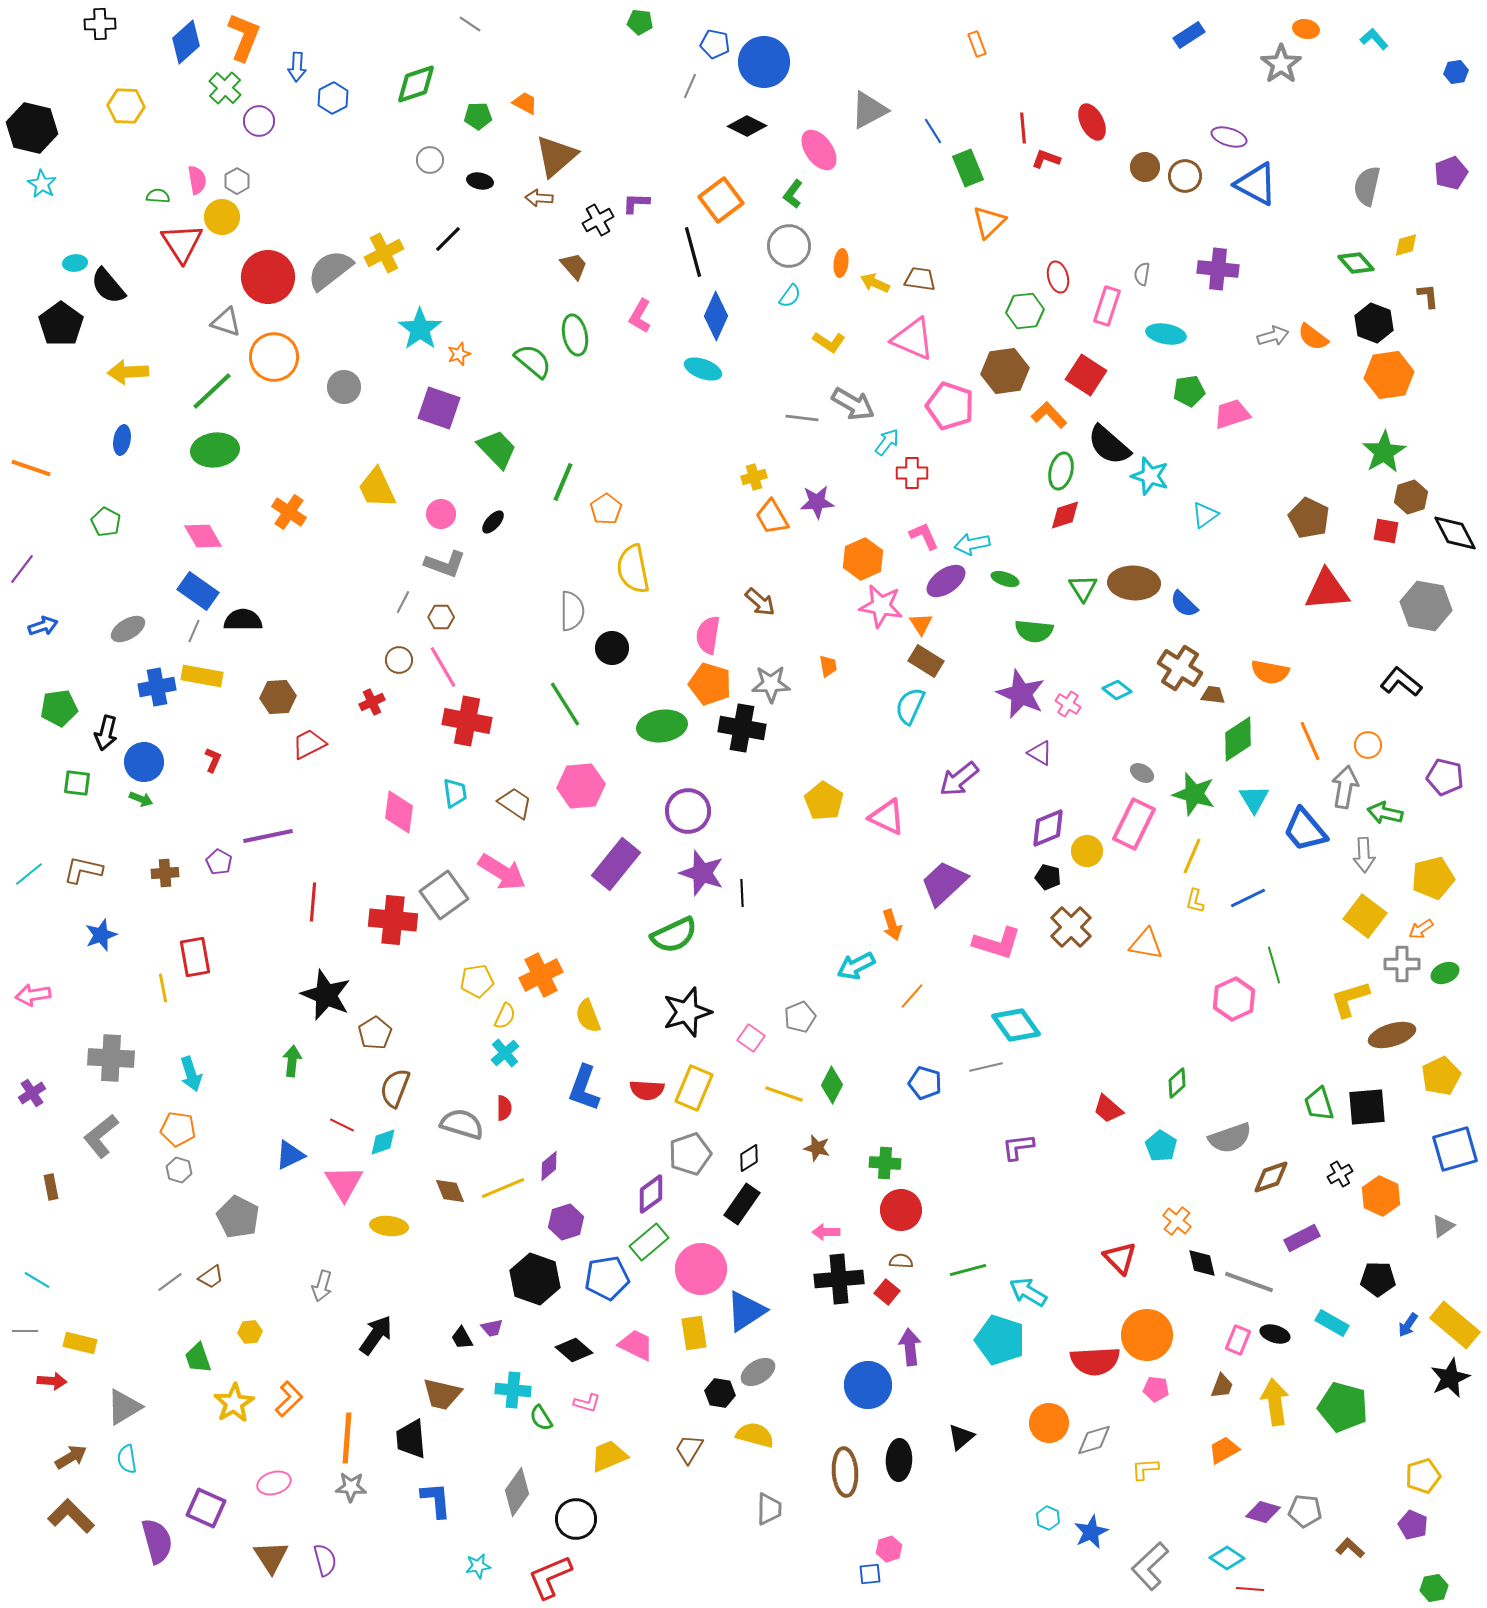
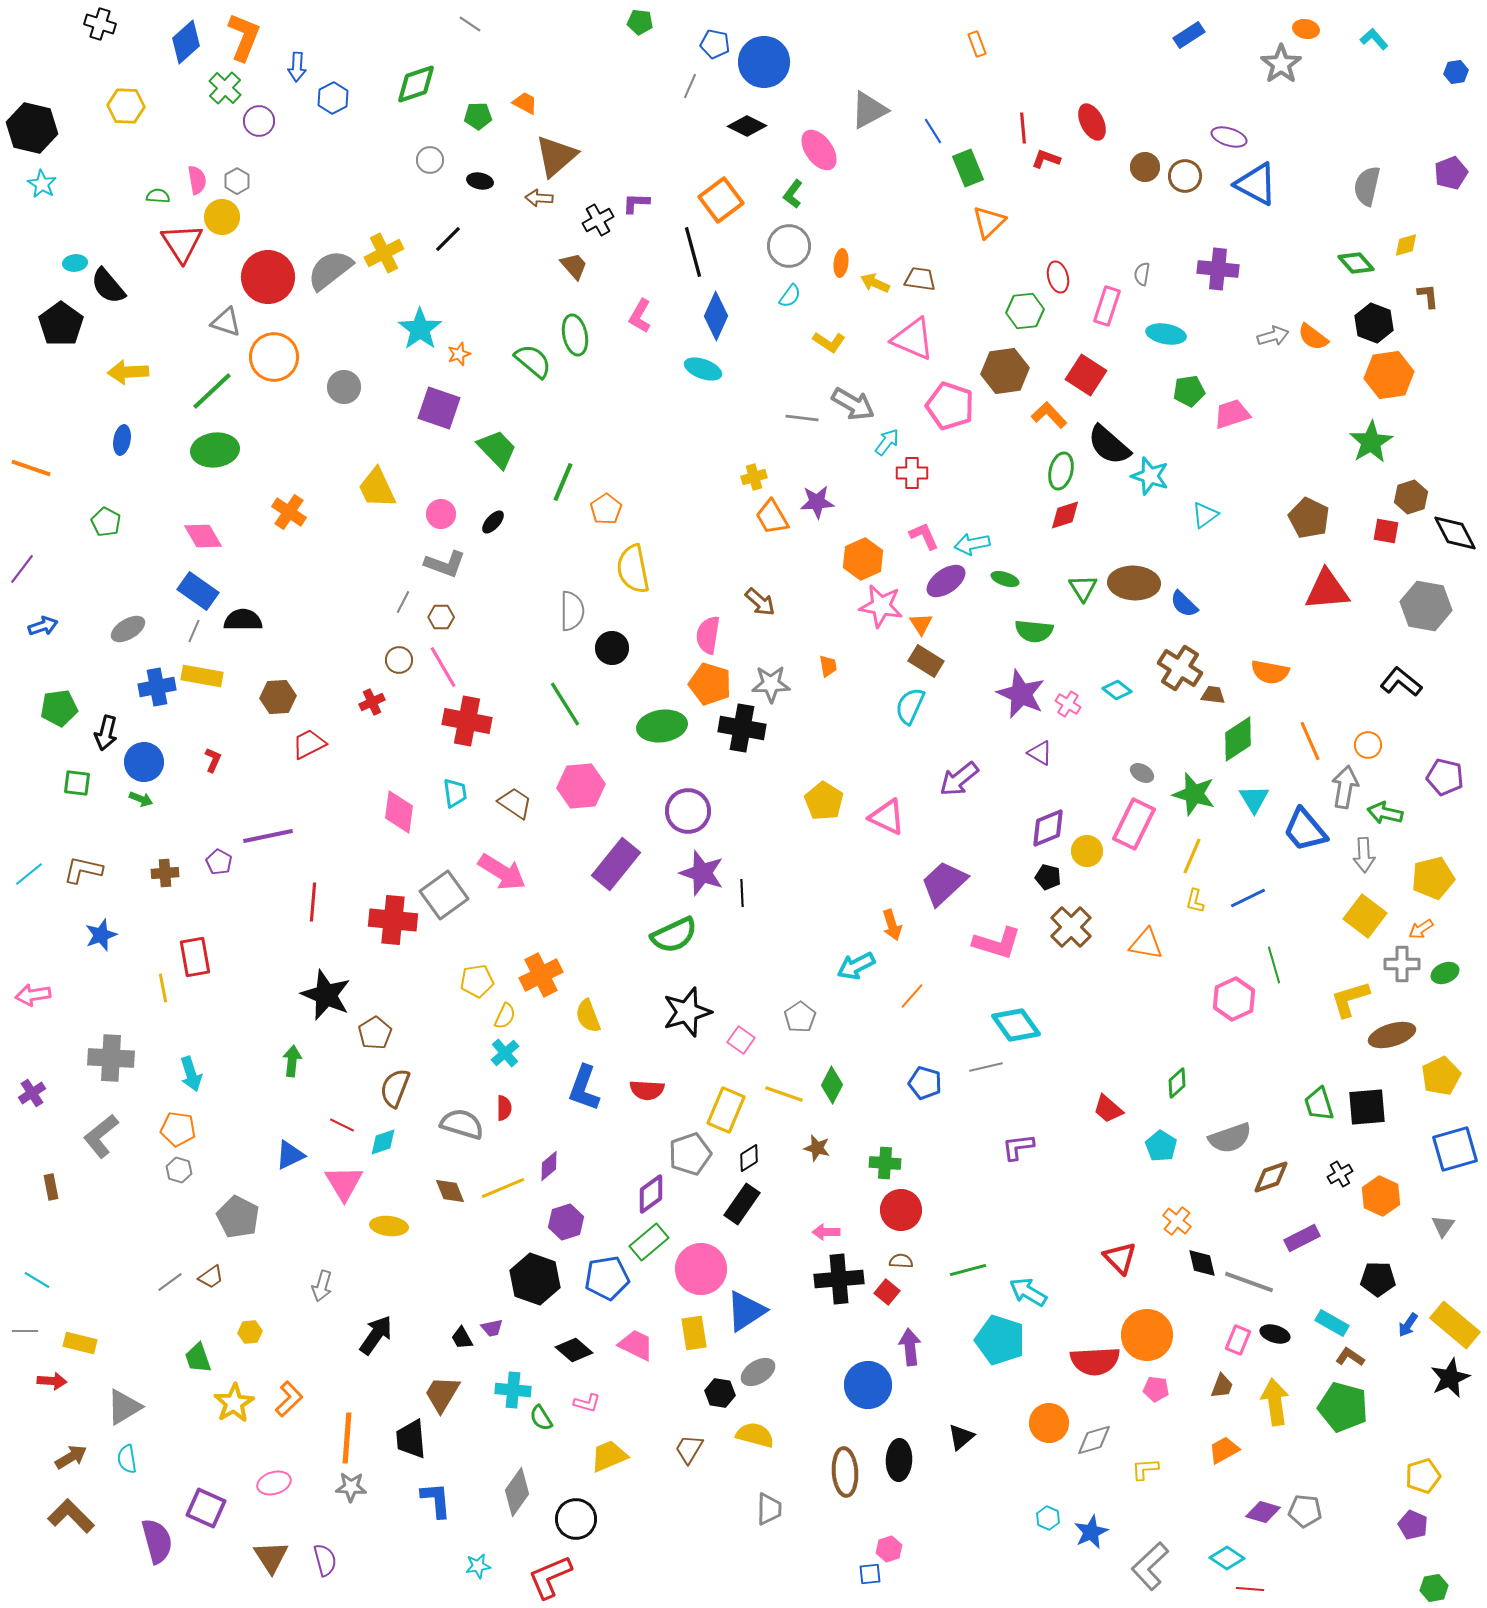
black cross at (100, 24): rotated 20 degrees clockwise
green star at (1384, 452): moved 13 px left, 10 px up
gray pentagon at (800, 1017): rotated 12 degrees counterclockwise
pink square at (751, 1038): moved 10 px left, 2 px down
yellow rectangle at (694, 1088): moved 32 px right, 22 px down
gray triangle at (1443, 1226): rotated 20 degrees counterclockwise
brown trapezoid at (442, 1394): rotated 108 degrees clockwise
brown L-shape at (1350, 1548): moved 191 px up; rotated 8 degrees counterclockwise
